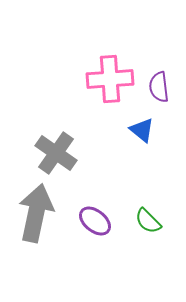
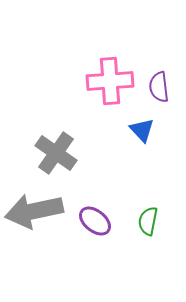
pink cross: moved 2 px down
blue triangle: rotated 8 degrees clockwise
gray arrow: moved 2 px left, 2 px up; rotated 114 degrees counterclockwise
green semicircle: rotated 56 degrees clockwise
